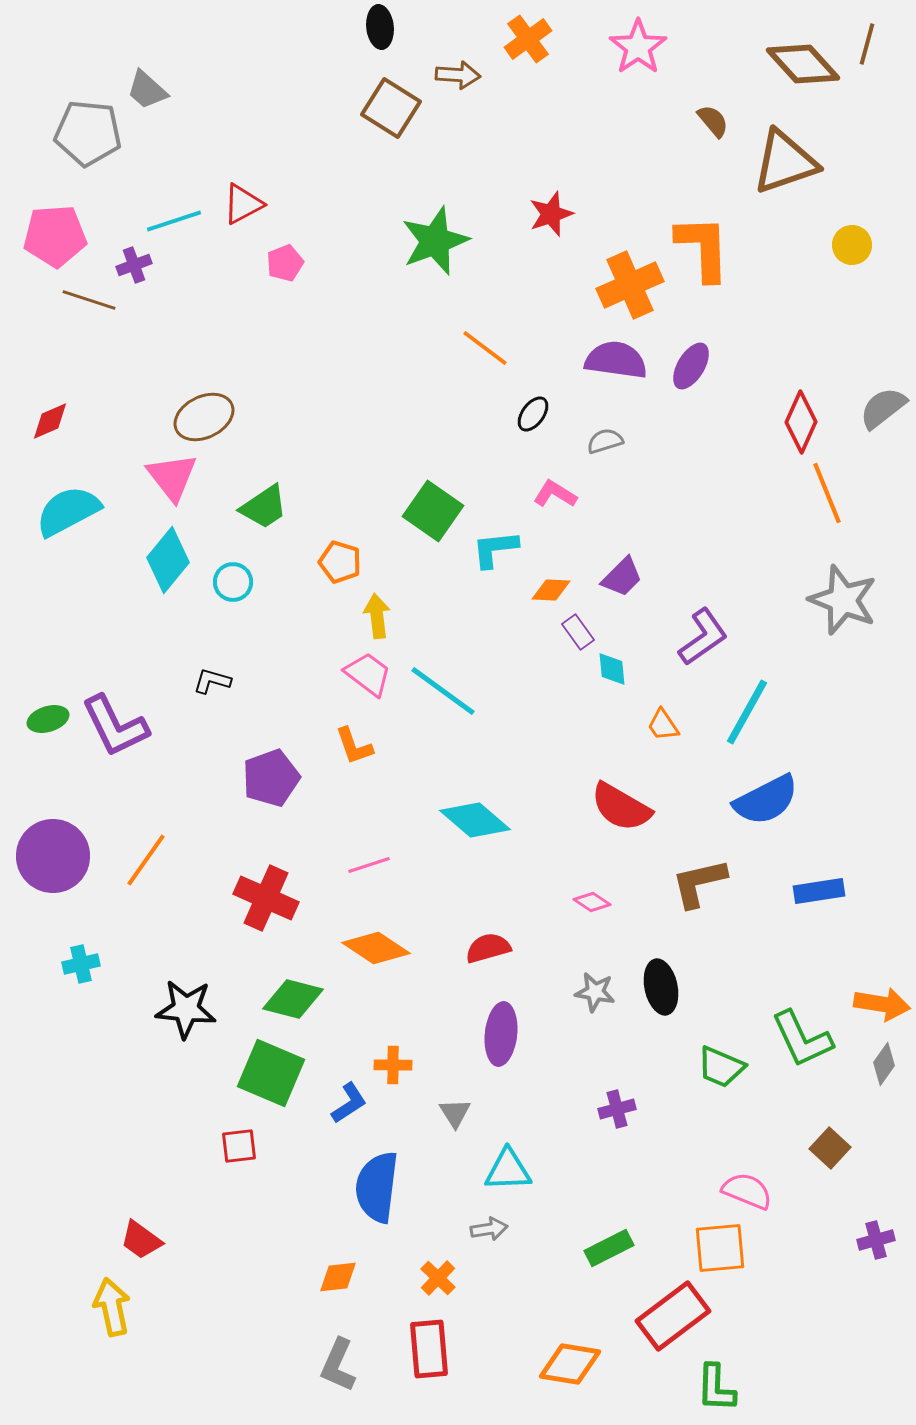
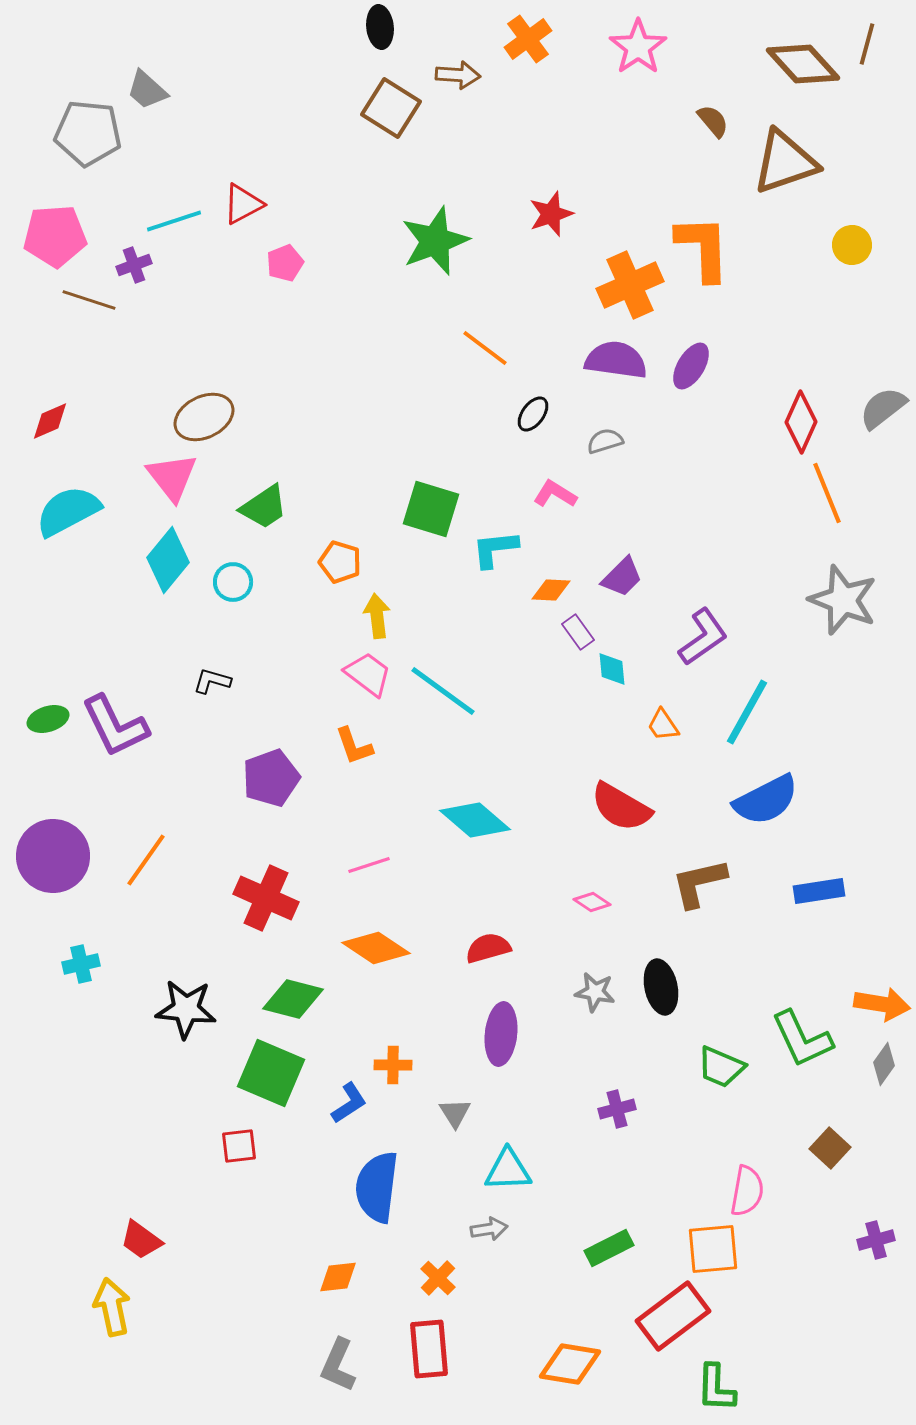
green square at (433, 511): moved 2 px left, 2 px up; rotated 18 degrees counterclockwise
pink semicircle at (747, 1191): rotated 78 degrees clockwise
orange square at (720, 1248): moved 7 px left, 1 px down
